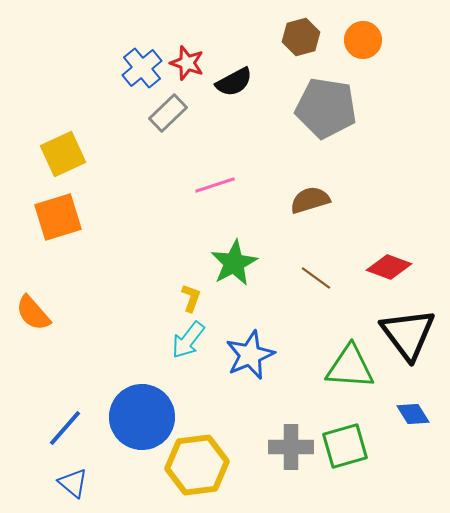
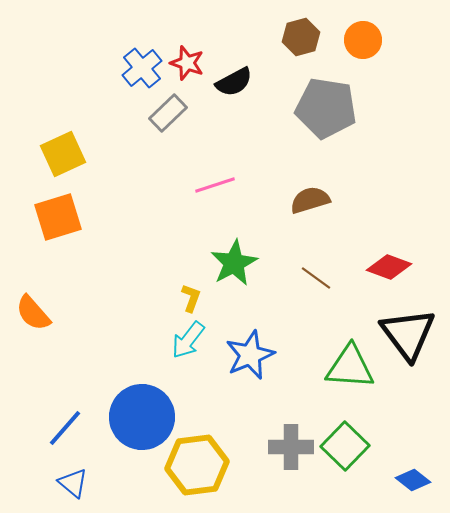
blue diamond: moved 66 px down; rotated 20 degrees counterclockwise
green square: rotated 30 degrees counterclockwise
